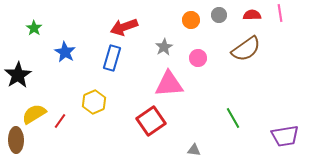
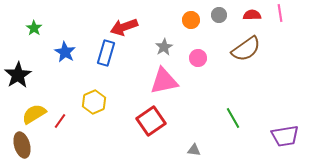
blue rectangle: moved 6 px left, 5 px up
pink triangle: moved 5 px left, 3 px up; rotated 8 degrees counterclockwise
brown ellipse: moved 6 px right, 5 px down; rotated 15 degrees counterclockwise
